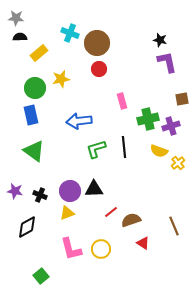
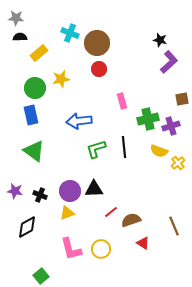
purple L-shape: moved 2 px right; rotated 60 degrees clockwise
